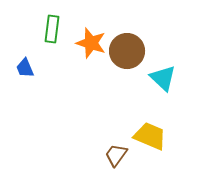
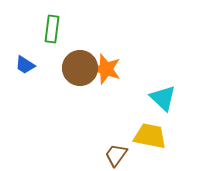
orange star: moved 15 px right, 26 px down
brown circle: moved 47 px left, 17 px down
blue trapezoid: moved 3 px up; rotated 35 degrees counterclockwise
cyan triangle: moved 20 px down
yellow trapezoid: rotated 12 degrees counterclockwise
